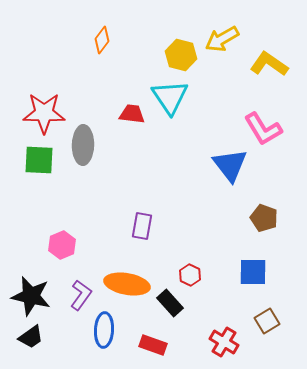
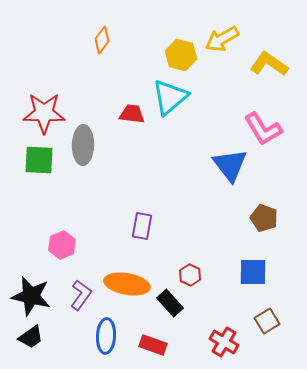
cyan triangle: rotated 24 degrees clockwise
blue ellipse: moved 2 px right, 6 px down
